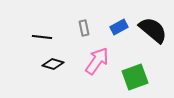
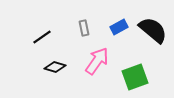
black line: rotated 42 degrees counterclockwise
black diamond: moved 2 px right, 3 px down
